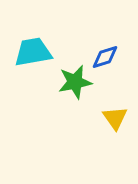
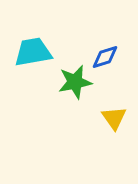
yellow triangle: moved 1 px left
